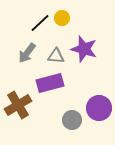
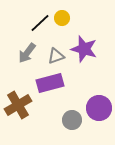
gray triangle: rotated 24 degrees counterclockwise
